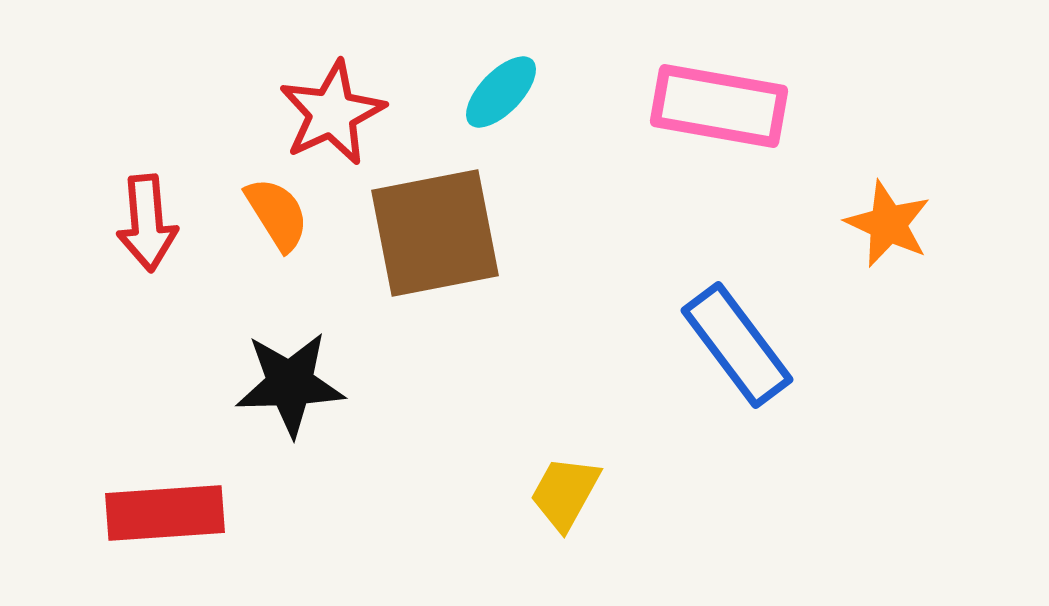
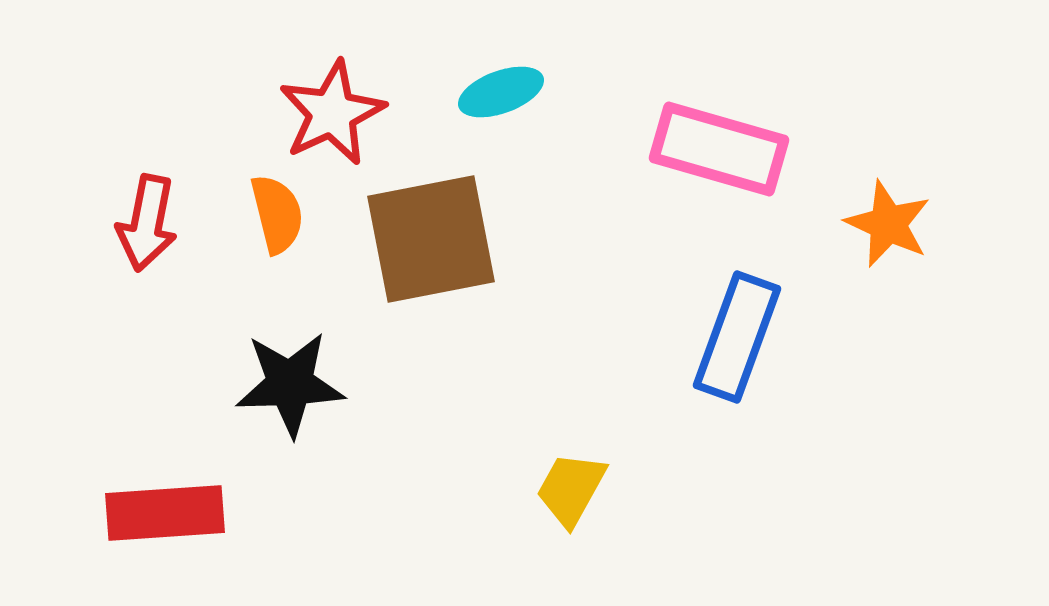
cyan ellipse: rotated 26 degrees clockwise
pink rectangle: moved 43 px down; rotated 6 degrees clockwise
orange semicircle: rotated 18 degrees clockwise
red arrow: rotated 16 degrees clockwise
brown square: moved 4 px left, 6 px down
blue rectangle: moved 8 px up; rotated 57 degrees clockwise
yellow trapezoid: moved 6 px right, 4 px up
